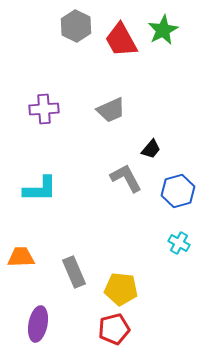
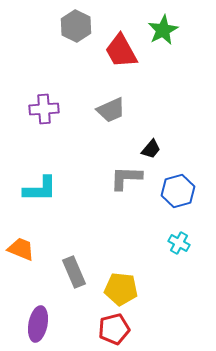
red trapezoid: moved 11 px down
gray L-shape: rotated 60 degrees counterclockwise
orange trapezoid: moved 8 px up; rotated 24 degrees clockwise
